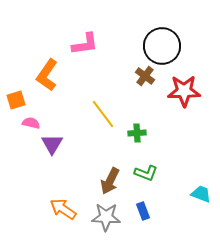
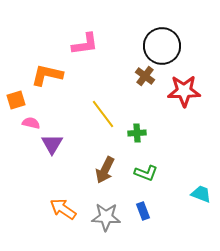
orange L-shape: rotated 68 degrees clockwise
brown arrow: moved 5 px left, 11 px up
